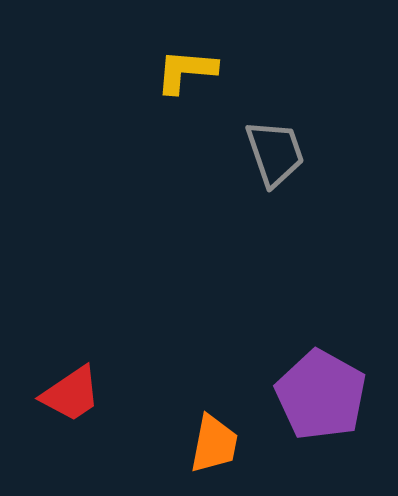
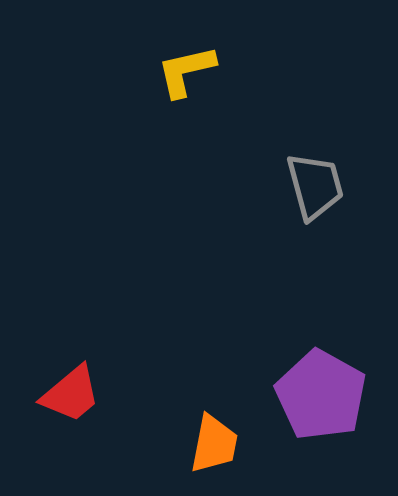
yellow L-shape: rotated 18 degrees counterclockwise
gray trapezoid: moved 40 px right, 33 px down; rotated 4 degrees clockwise
red trapezoid: rotated 6 degrees counterclockwise
